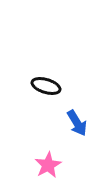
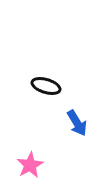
pink star: moved 18 px left
